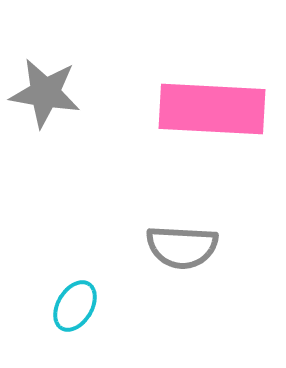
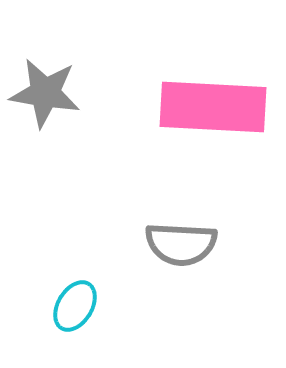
pink rectangle: moved 1 px right, 2 px up
gray semicircle: moved 1 px left, 3 px up
